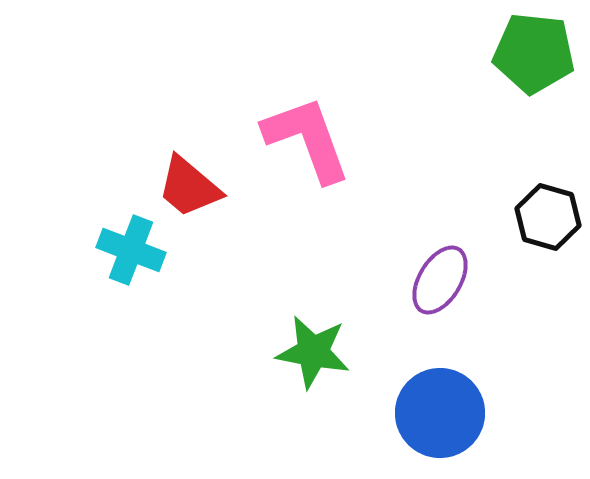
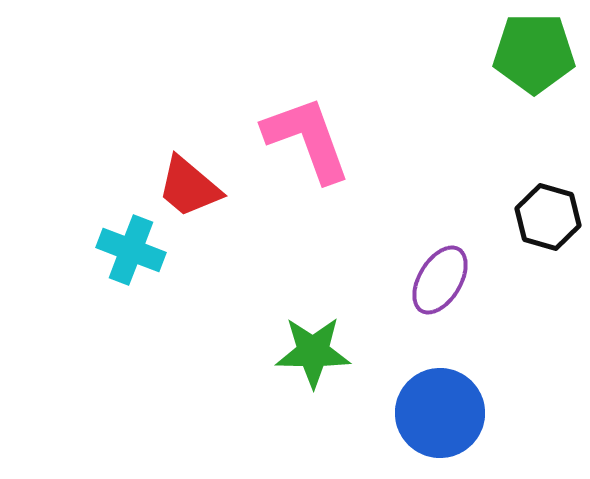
green pentagon: rotated 6 degrees counterclockwise
green star: rotated 10 degrees counterclockwise
